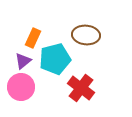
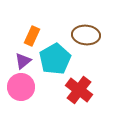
orange rectangle: moved 1 px left, 2 px up
cyan pentagon: rotated 16 degrees counterclockwise
red cross: moved 2 px left, 2 px down
